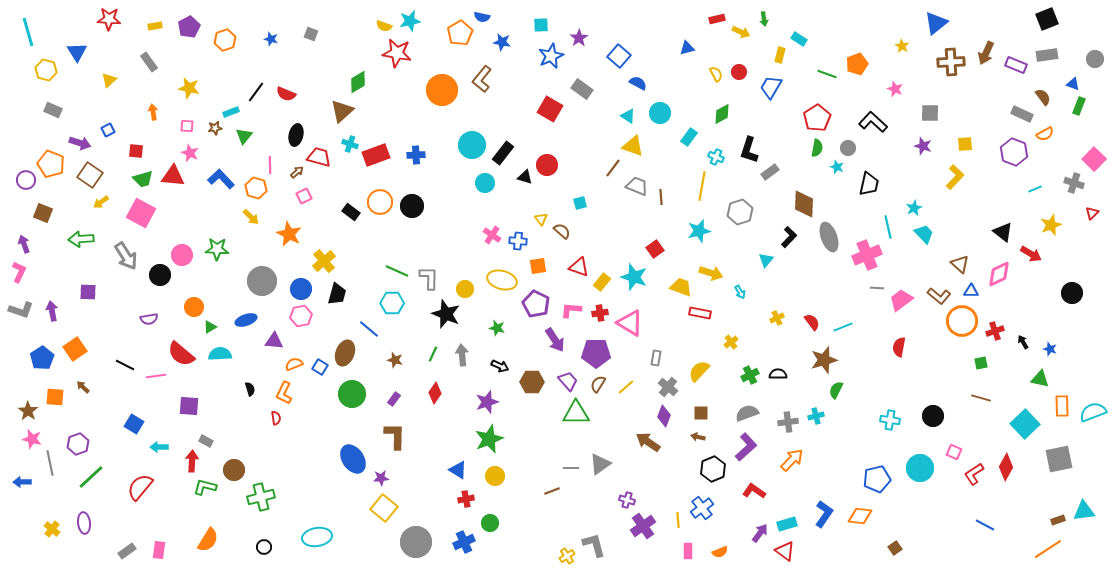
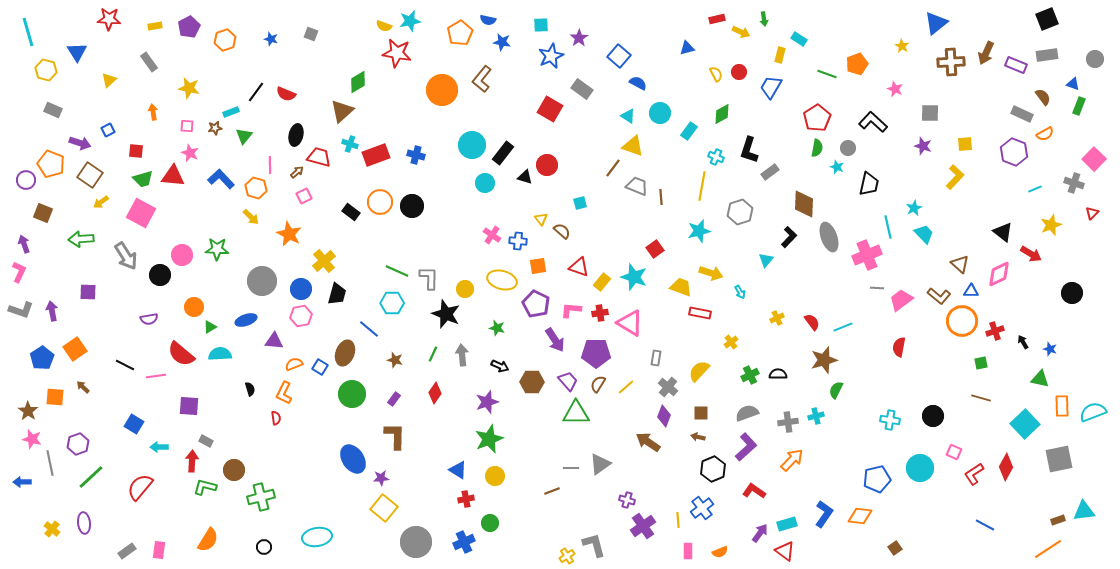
blue semicircle at (482, 17): moved 6 px right, 3 px down
cyan rectangle at (689, 137): moved 6 px up
blue cross at (416, 155): rotated 18 degrees clockwise
